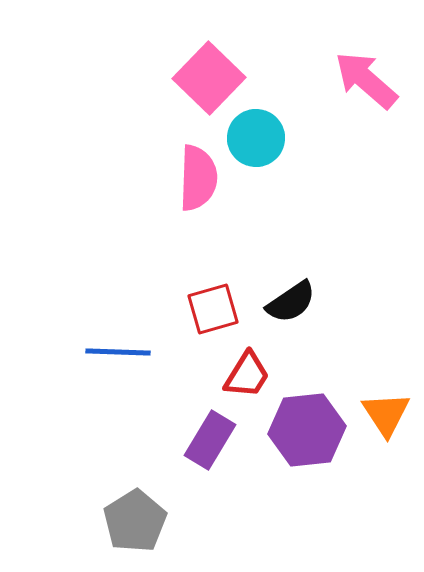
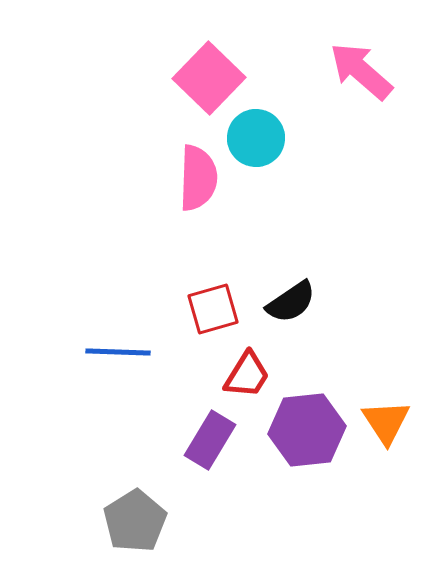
pink arrow: moved 5 px left, 9 px up
orange triangle: moved 8 px down
